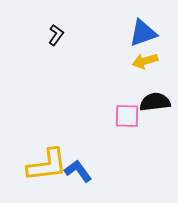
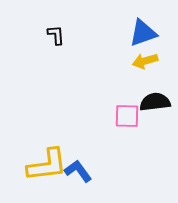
black L-shape: rotated 40 degrees counterclockwise
